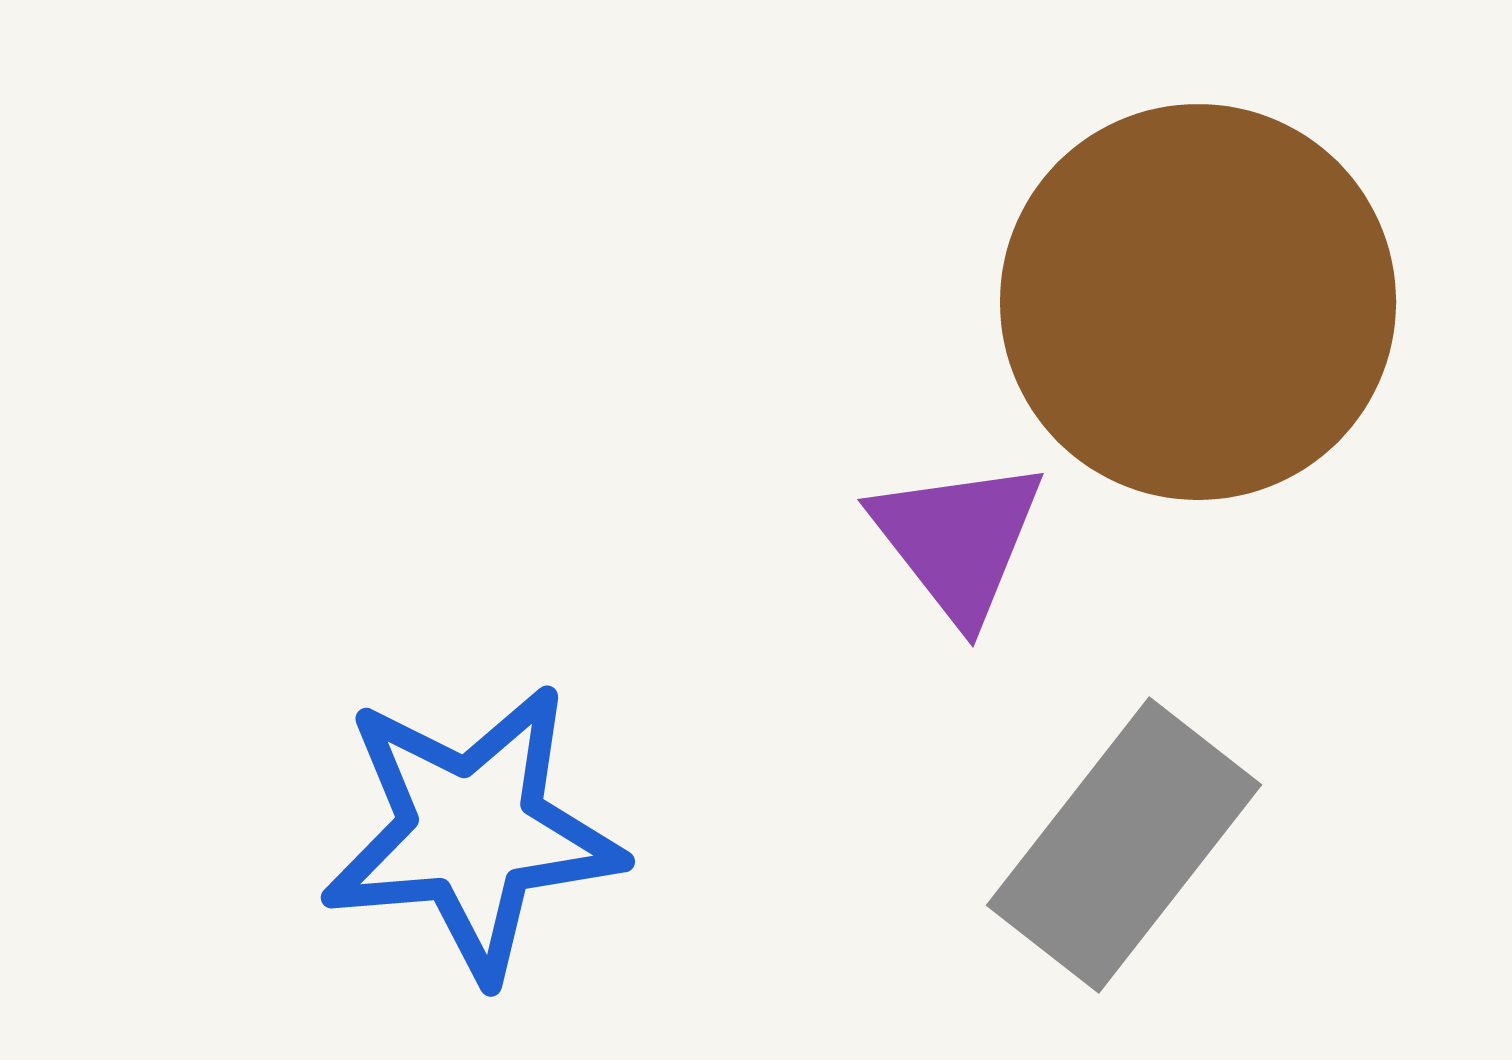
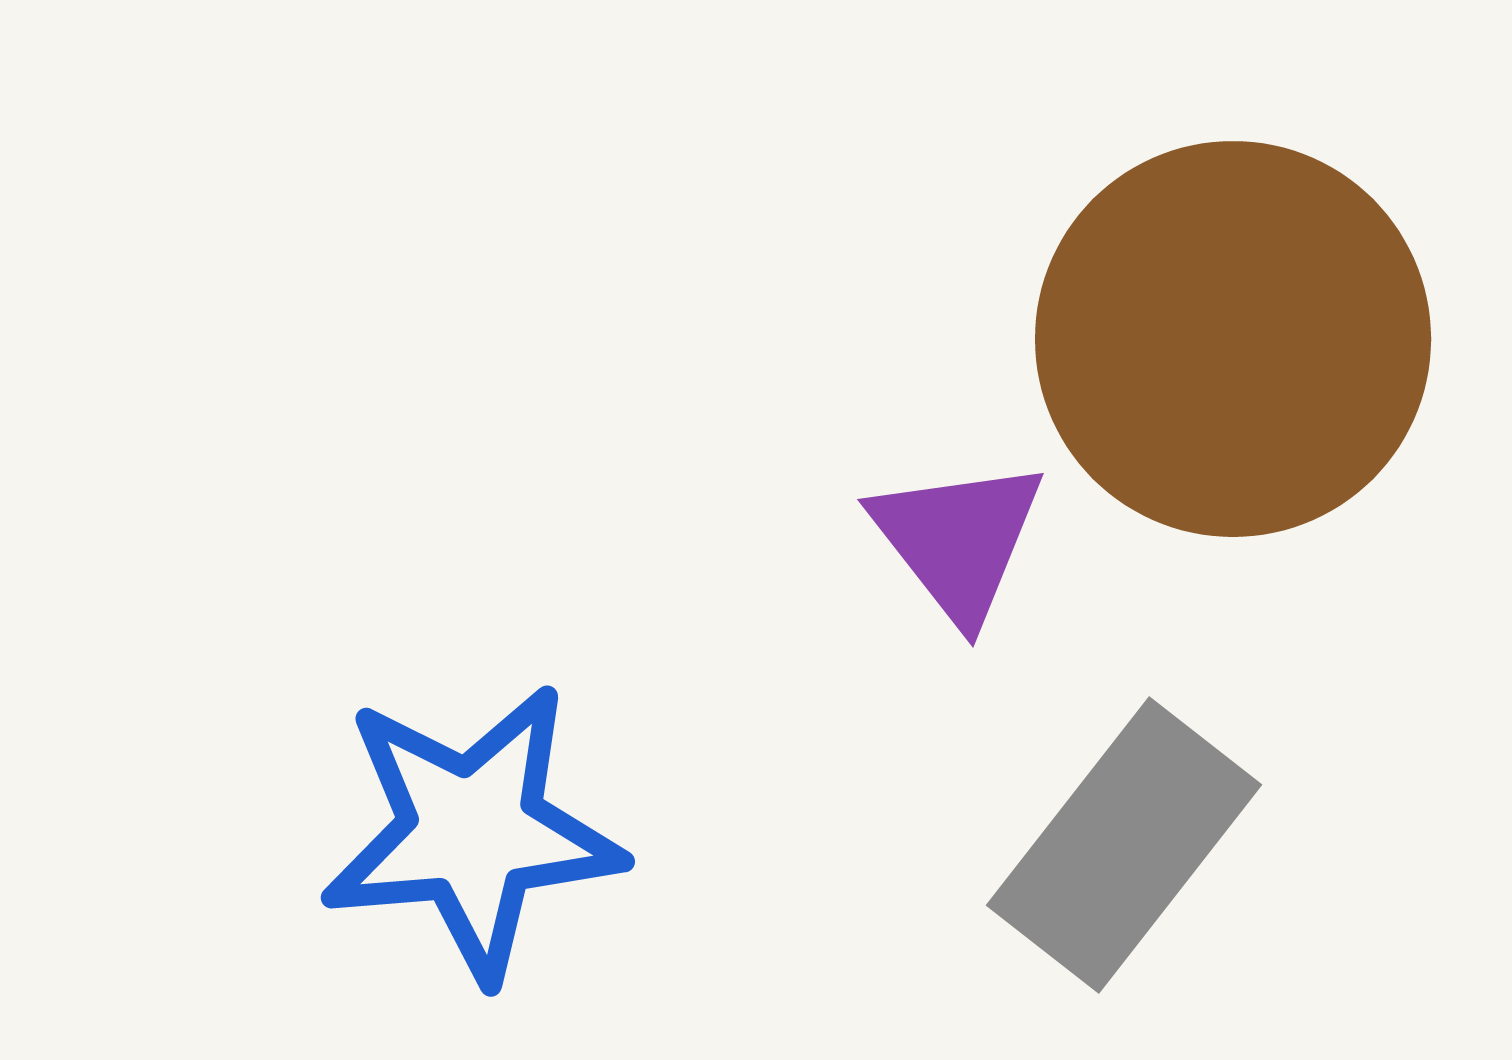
brown circle: moved 35 px right, 37 px down
